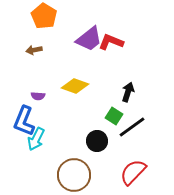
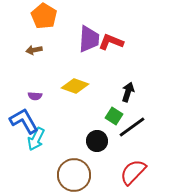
purple trapezoid: rotated 48 degrees counterclockwise
purple semicircle: moved 3 px left
blue L-shape: rotated 128 degrees clockwise
